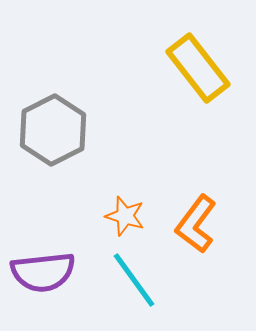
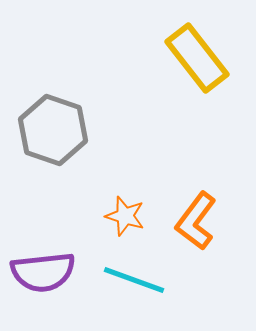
yellow rectangle: moved 1 px left, 10 px up
gray hexagon: rotated 14 degrees counterclockwise
orange L-shape: moved 3 px up
cyan line: rotated 34 degrees counterclockwise
